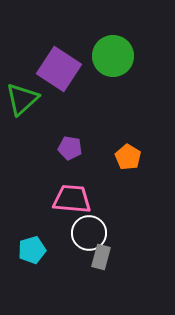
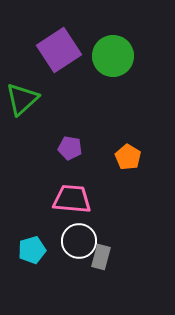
purple square: moved 19 px up; rotated 24 degrees clockwise
white circle: moved 10 px left, 8 px down
